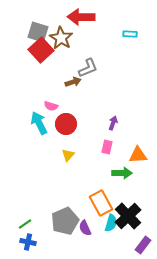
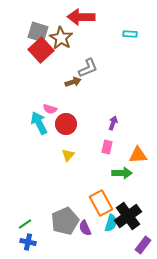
pink semicircle: moved 1 px left, 3 px down
black cross: rotated 8 degrees clockwise
